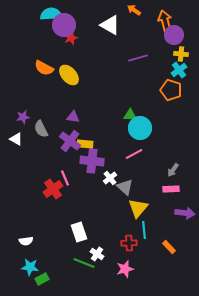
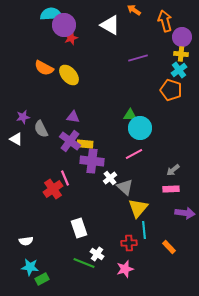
purple circle at (174, 35): moved 8 px right, 2 px down
gray arrow at (173, 170): rotated 16 degrees clockwise
white rectangle at (79, 232): moved 4 px up
